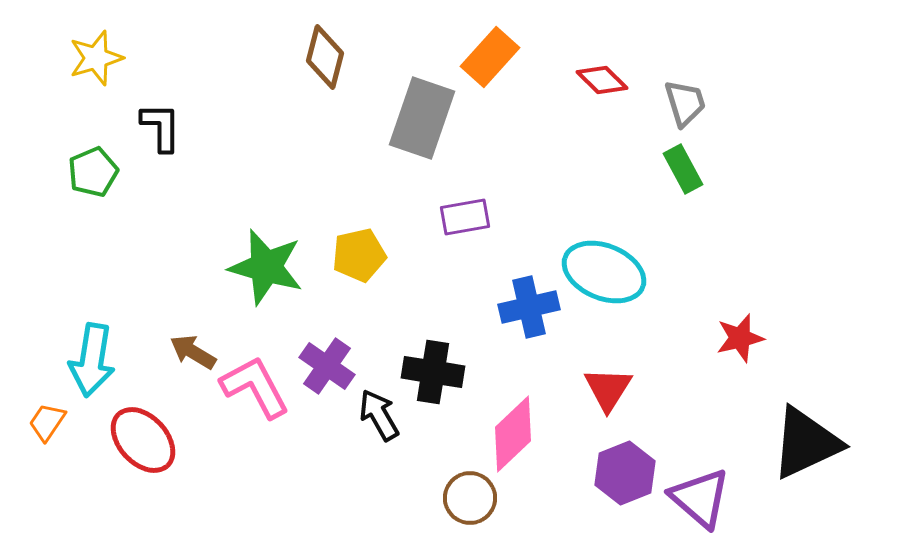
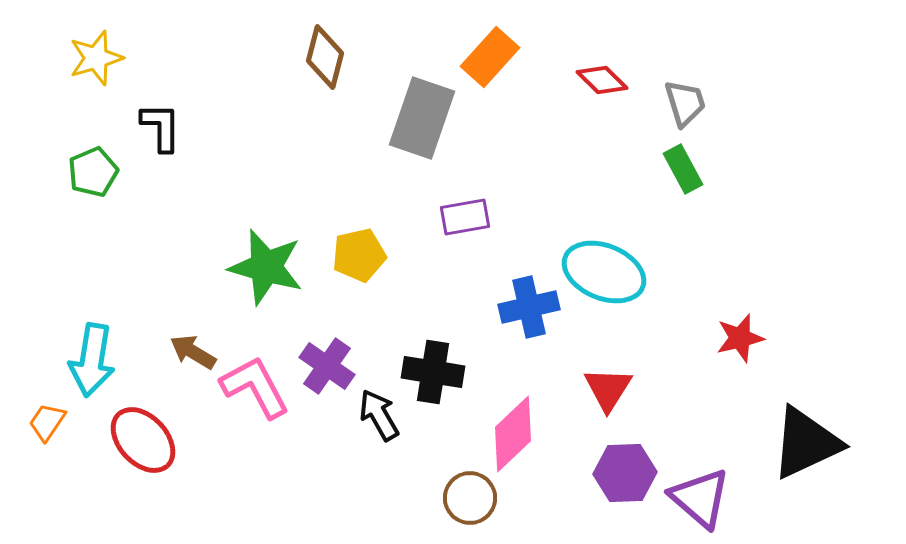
purple hexagon: rotated 20 degrees clockwise
